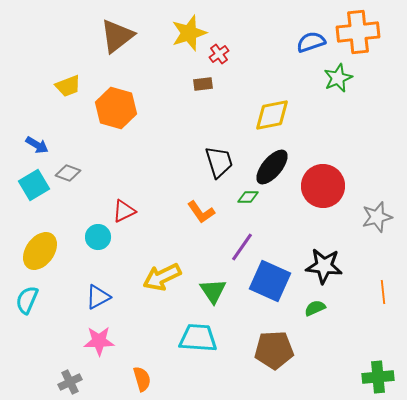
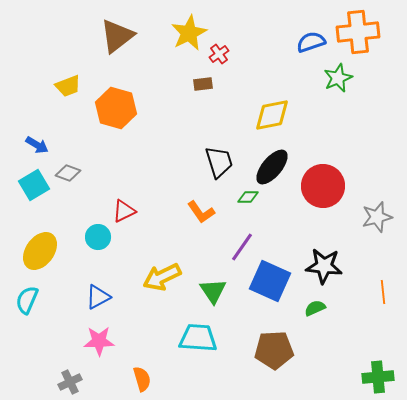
yellow star: rotated 9 degrees counterclockwise
